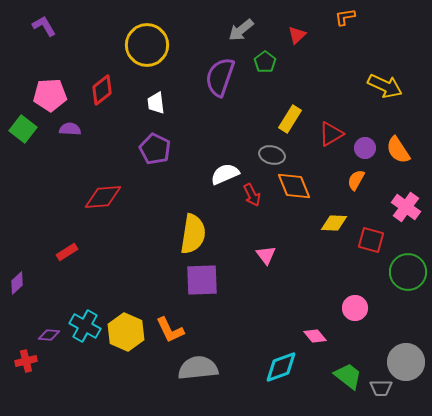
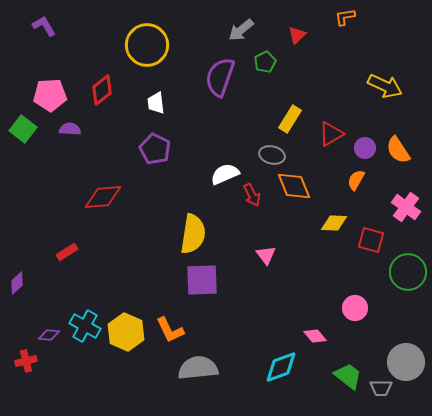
green pentagon at (265, 62): rotated 10 degrees clockwise
